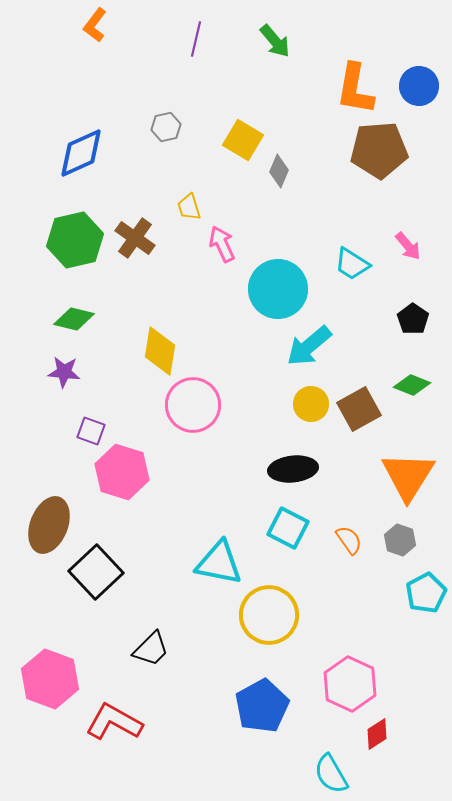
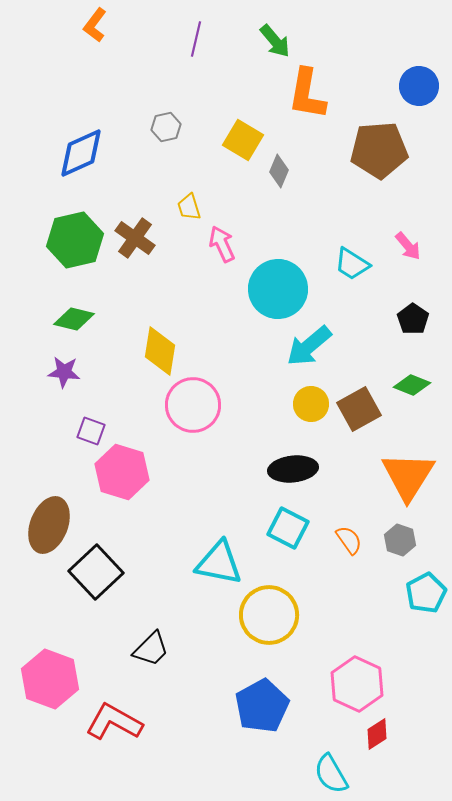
orange L-shape at (355, 89): moved 48 px left, 5 px down
pink hexagon at (350, 684): moved 7 px right
